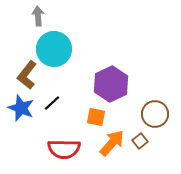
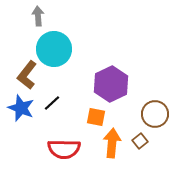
orange arrow: rotated 36 degrees counterclockwise
